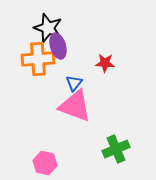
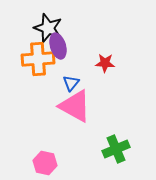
blue triangle: moved 3 px left
pink triangle: rotated 9 degrees clockwise
